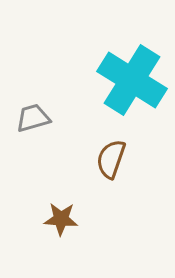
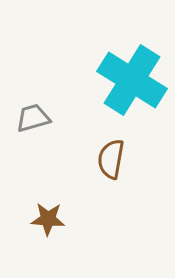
brown semicircle: rotated 9 degrees counterclockwise
brown star: moved 13 px left
